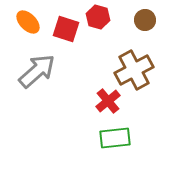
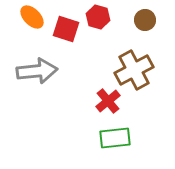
orange ellipse: moved 4 px right, 5 px up
gray arrow: rotated 36 degrees clockwise
